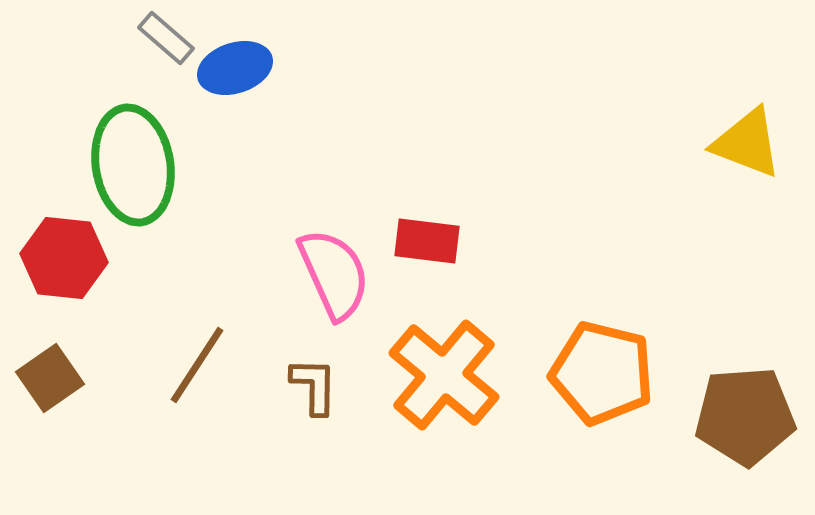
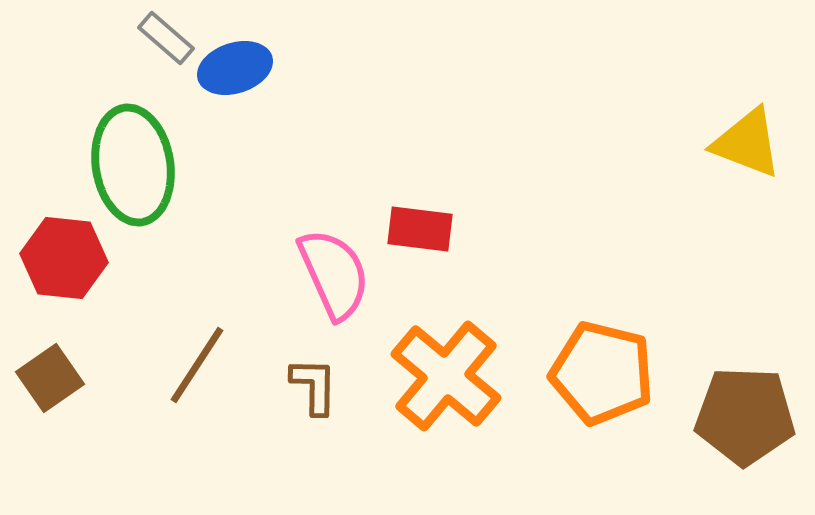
red rectangle: moved 7 px left, 12 px up
orange cross: moved 2 px right, 1 px down
brown pentagon: rotated 6 degrees clockwise
